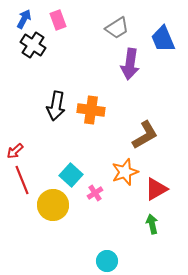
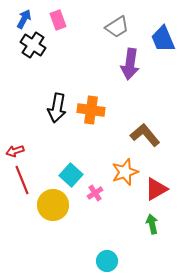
gray trapezoid: moved 1 px up
black arrow: moved 1 px right, 2 px down
brown L-shape: rotated 100 degrees counterclockwise
red arrow: rotated 24 degrees clockwise
